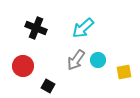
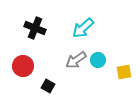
black cross: moved 1 px left
gray arrow: rotated 20 degrees clockwise
